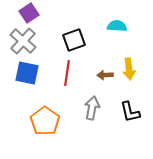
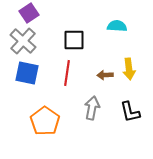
black square: rotated 20 degrees clockwise
